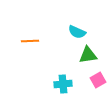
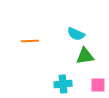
cyan semicircle: moved 1 px left, 2 px down
green triangle: moved 3 px left, 1 px down
pink square: moved 5 px down; rotated 28 degrees clockwise
